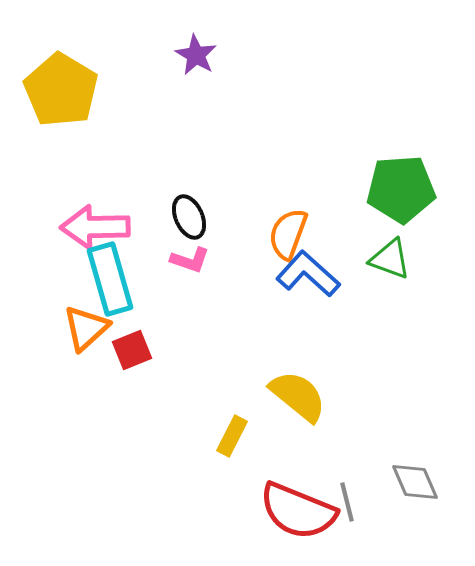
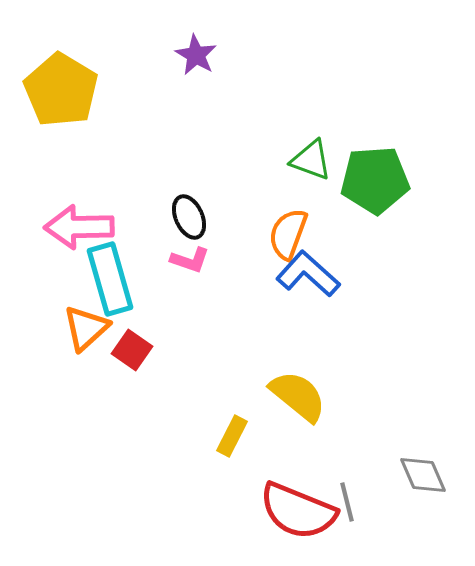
green pentagon: moved 26 px left, 9 px up
pink arrow: moved 16 px left
green triangle: moved 79 px left, 99 px up
red square: rotated 33 degrees counterclockwise
gray diamond: moved 8 px right, 7 px up
